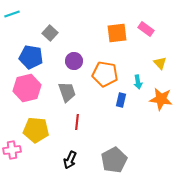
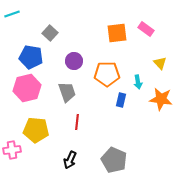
orange pentagon: moved 2 px right; rotated 10 degrees counterclockwise
gray pentagon: rotated 20 degrees counterclockwise
